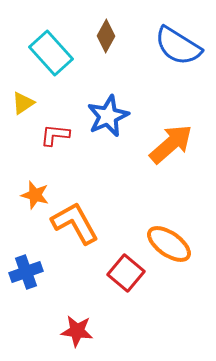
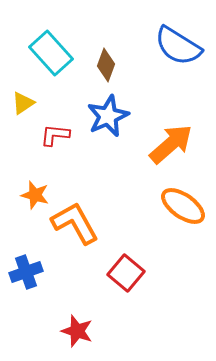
brown diamond: moved 29 px down; rotated 8 degrees counterclockwise
orange ellipse: moved 14 px right, 38 px up
red star: rotated 12 degrees clockwise
